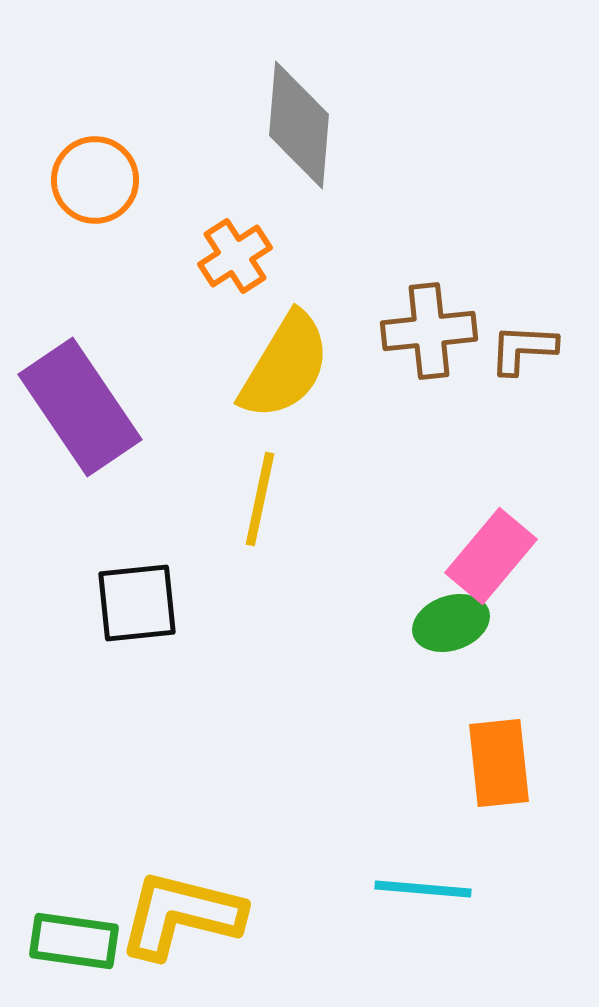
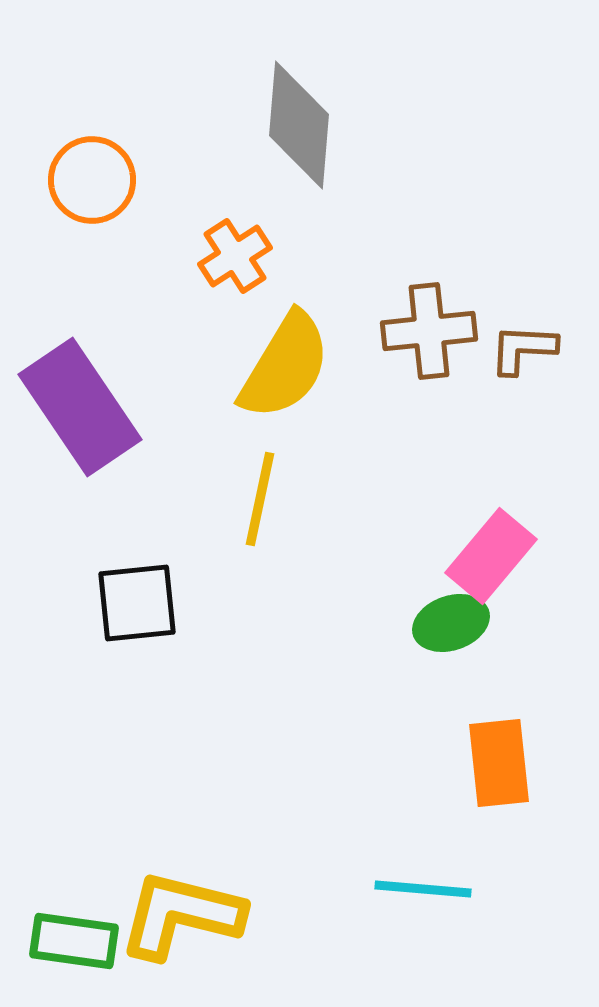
orange circle: moved 3 px left
